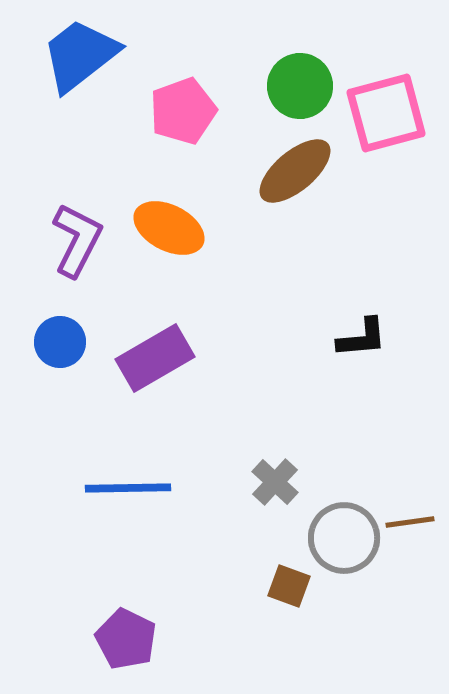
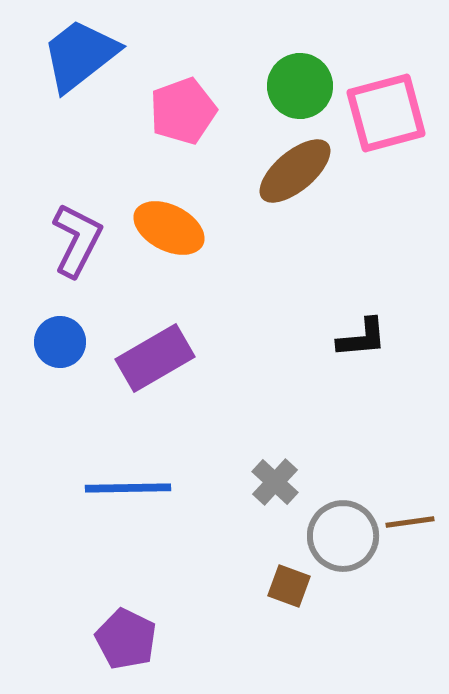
gray circle: moved 1 px left, 2 px up
